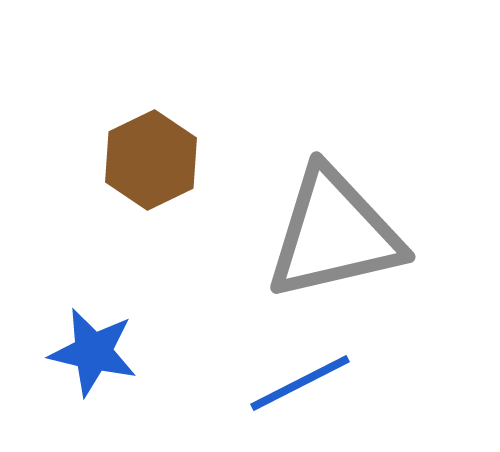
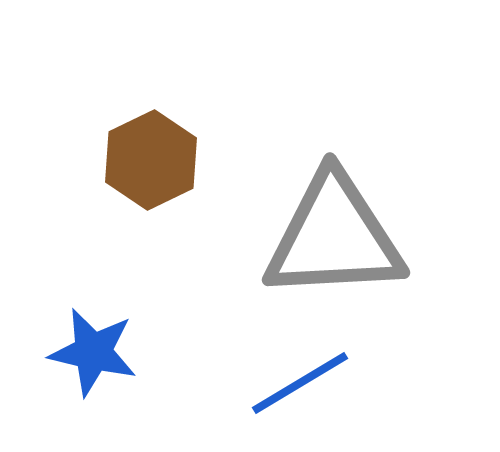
gray triangle: moved 3 px down; rotated 10 degrees clockwise
blue line: rotated 4 degrees counterclockwise
